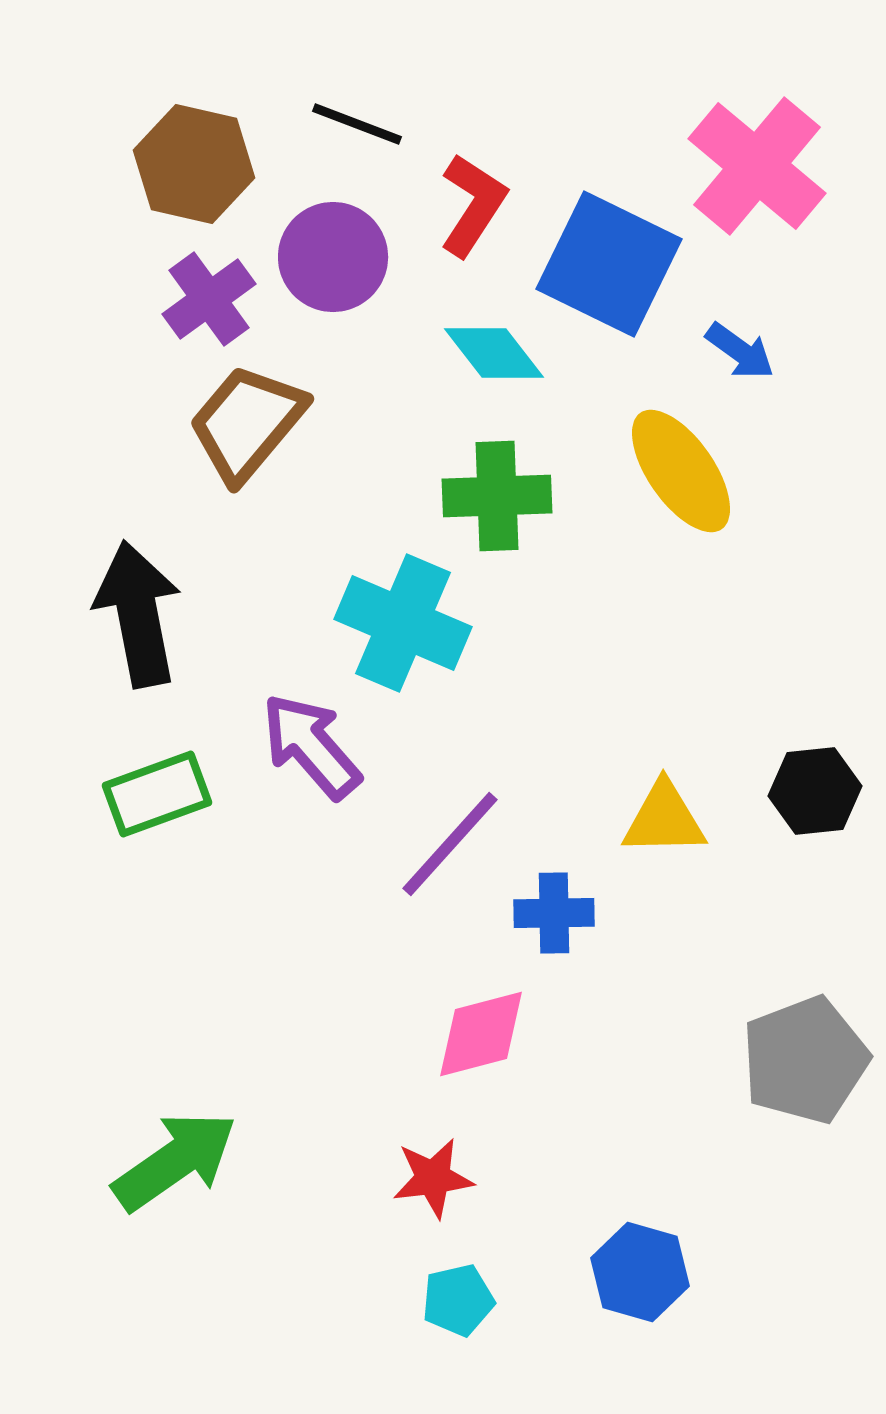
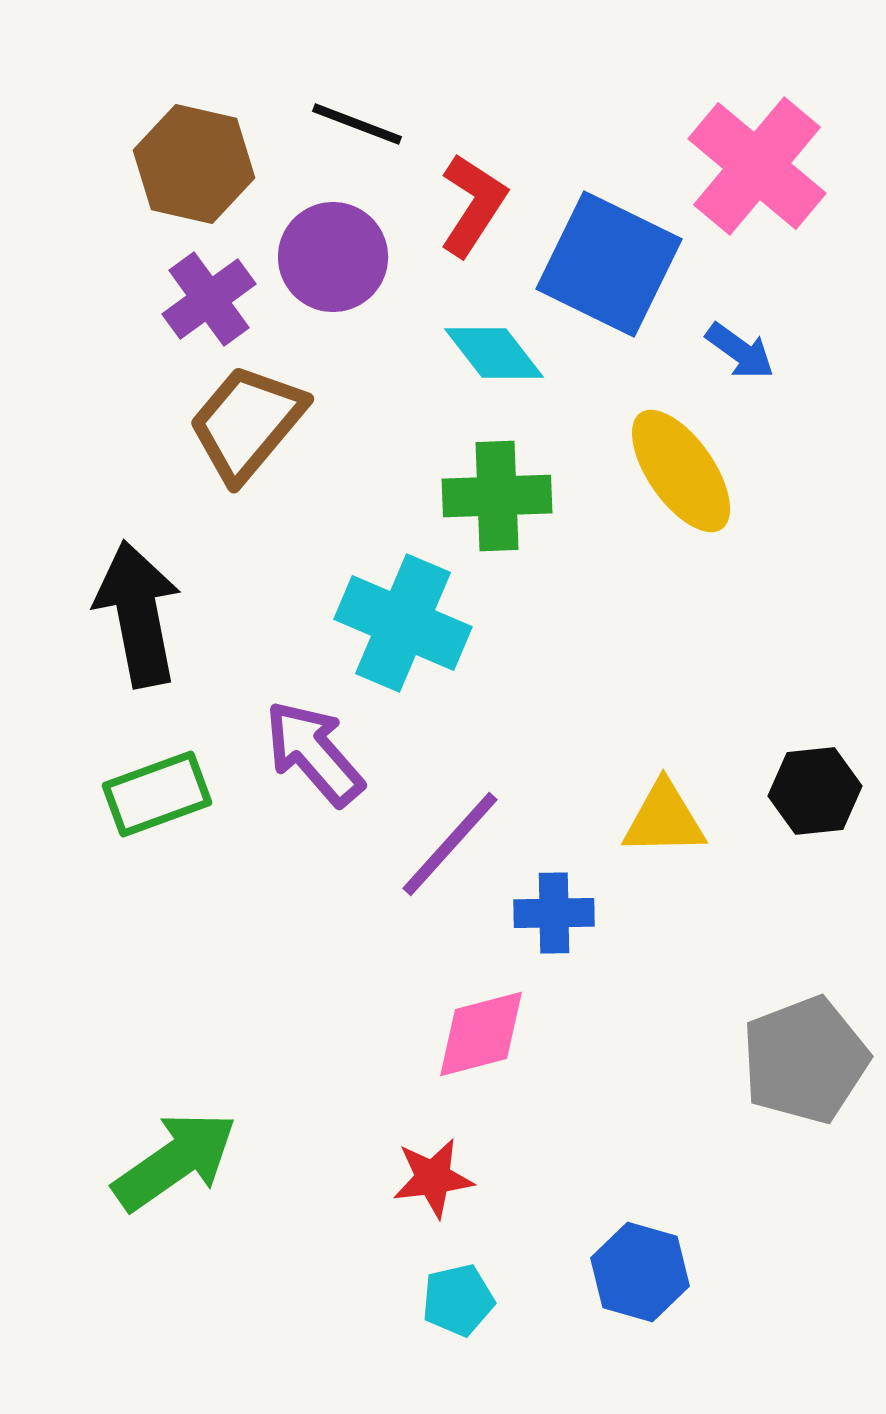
purple arrow: moved 3 px right, 7 px down
